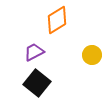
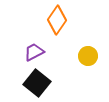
orange diamond: rotated 24 degrees counterclockwise
yellow circle: moved 4 px left, 1 px down
